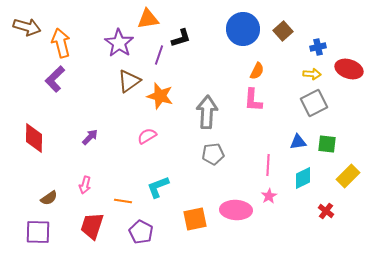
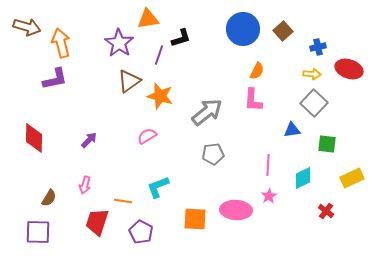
purple L-shape: rotated 148 degrees counterclockwise
gray square: rotated 20 degrees counterclockwise
gray arrow: rotated 48 degrees clockwise
purple arrow: moved 1 px left, 3 px down
blue triangle: moved 6 px left, 12 px up
yellow rectangle: moved 4 px right, 2 px down; rotated 20 degrees clockwise
brown semicircle: rotated 24 degrees counterclockwise
orange square: rotated 15 degrees clockwise
red trapezoid: moved 5 px right, 4 px up
